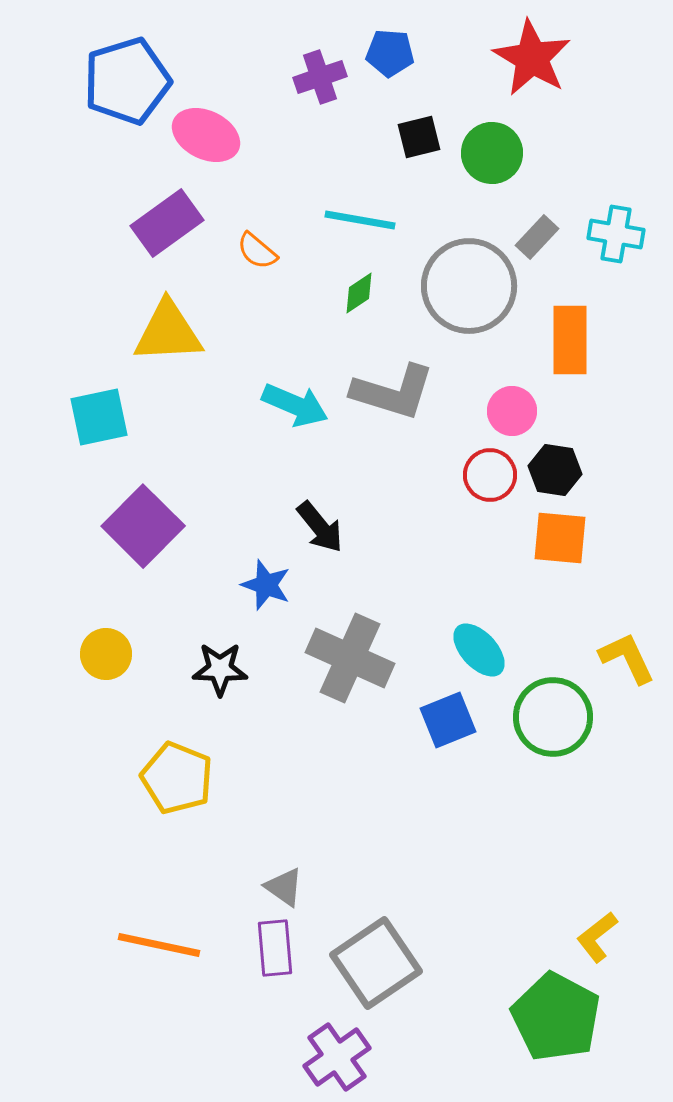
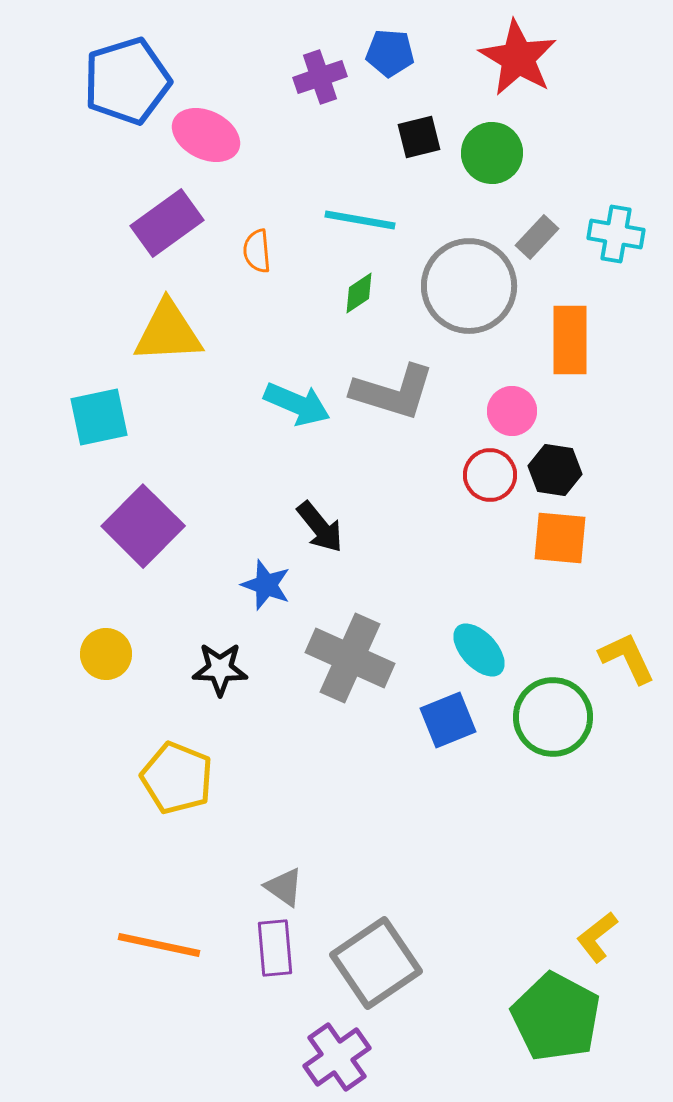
red star at (532, 58): moved 14 px left
orange semicircle at (257, 251): rotated 45 degrees clockwise
cyan arrow at (295, 405): moved 2 px right, 1 px up
